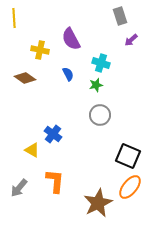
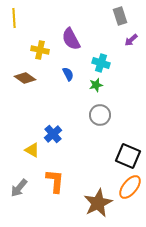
blue cross: rotated 12 degrees clockwise
